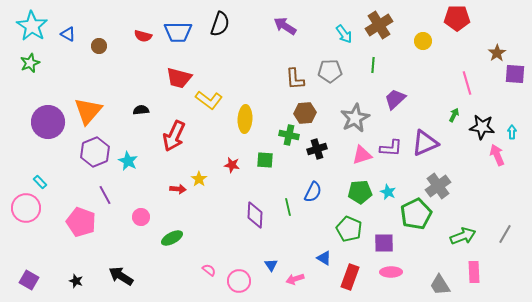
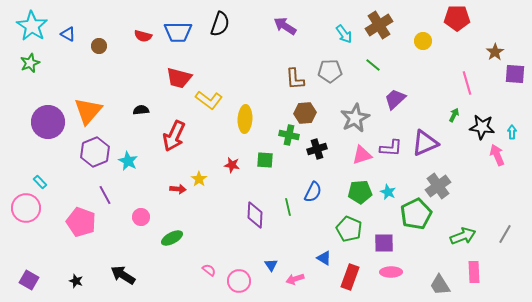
brown star at (497, 53): moved 2 px left, 1 px up
green line at (373, 65): rotated 56 degrees counterclockwise
black arrow at (121, 276): moved 2 px right, 1 px up
